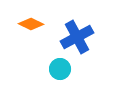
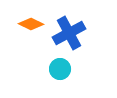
blue cross: moved 8 px left, 4 px up
